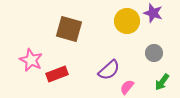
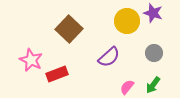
brown square: rotated 28 degrees clockwise
purple semicircle: moved 13 px up
green arrow: moved 9 px left, 3 px down
